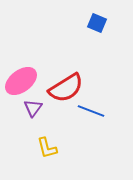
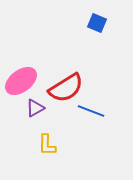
purple triangle: moved 2 px right; rotated 24 degrees clockwise
yellow L-shape: moved 3 px up; rotated 15 degrees clockwise
